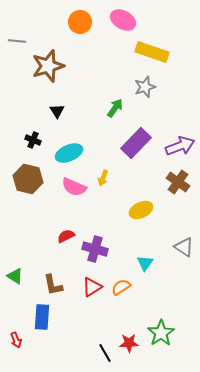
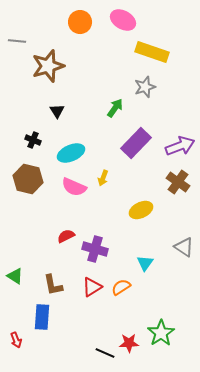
cyan ellipse: moved 2 px right
black line: rotated 36 degrees counterclockwise
